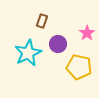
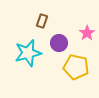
purple circle: moved 1 px right, 1 px up
cyan star: rotated 12 degrees clockwise
yellow pentagon: moved 3 px left
